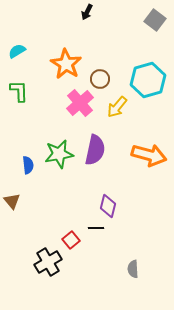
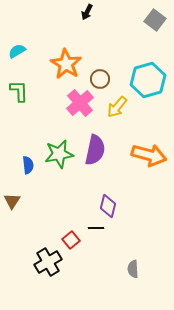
brown triangle: rotated 12 degrees clockwise
